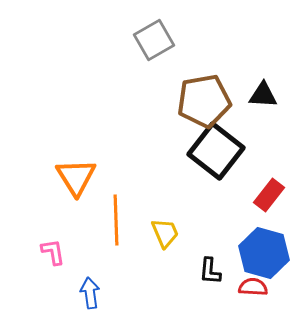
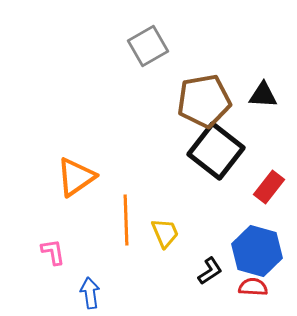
gray square: moved 6 px left, 6 px down
orange triangle: rotated 27 degrees clockwise
red rectangle: moved 8 px up
orange line: moved 10 px right
blue hexagon: moved 7 px left, 2 px up
black L-shape: rotated 128 degrees counterclockwise
